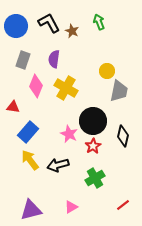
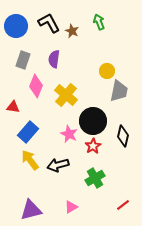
yellow cross: moved 7 px down; rotated 10 degrees clockwise
